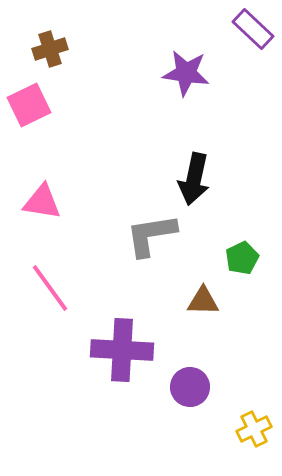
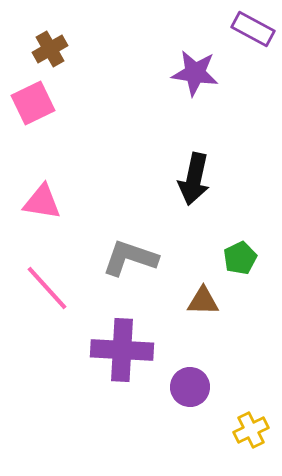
purple rectangle: rotated 15 degrees counterclockwise
brown cross: rotated 12 degrees counterclockwise
purple star: moved 9 px right
pink square: moved 4 px right, 2 px up
gray L-shape: moved 21 px left, 23 px down; rotated 28 degrees clockwise
green pentagon: moved 2 px left
pink line: moved 3 px left; rotated 6 degrees counterclockwise
yellow cross: moved 3 px left, 1 px down
